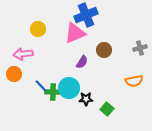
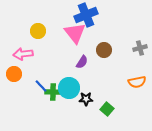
yellow circle: moved 2 px down
pink triangle: rotated 45 degrees counterclockwise
orange semicircle: moved 3 px right, 1 px down
